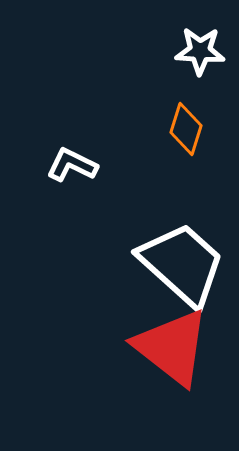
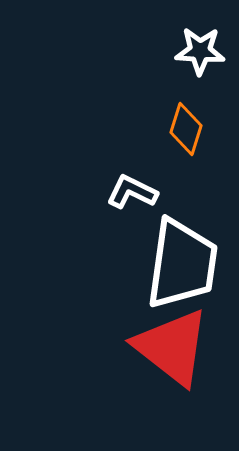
white L-shape: moved 60 px right, 27 px down
white trapezoid: rotated 56 degrees clockwise
